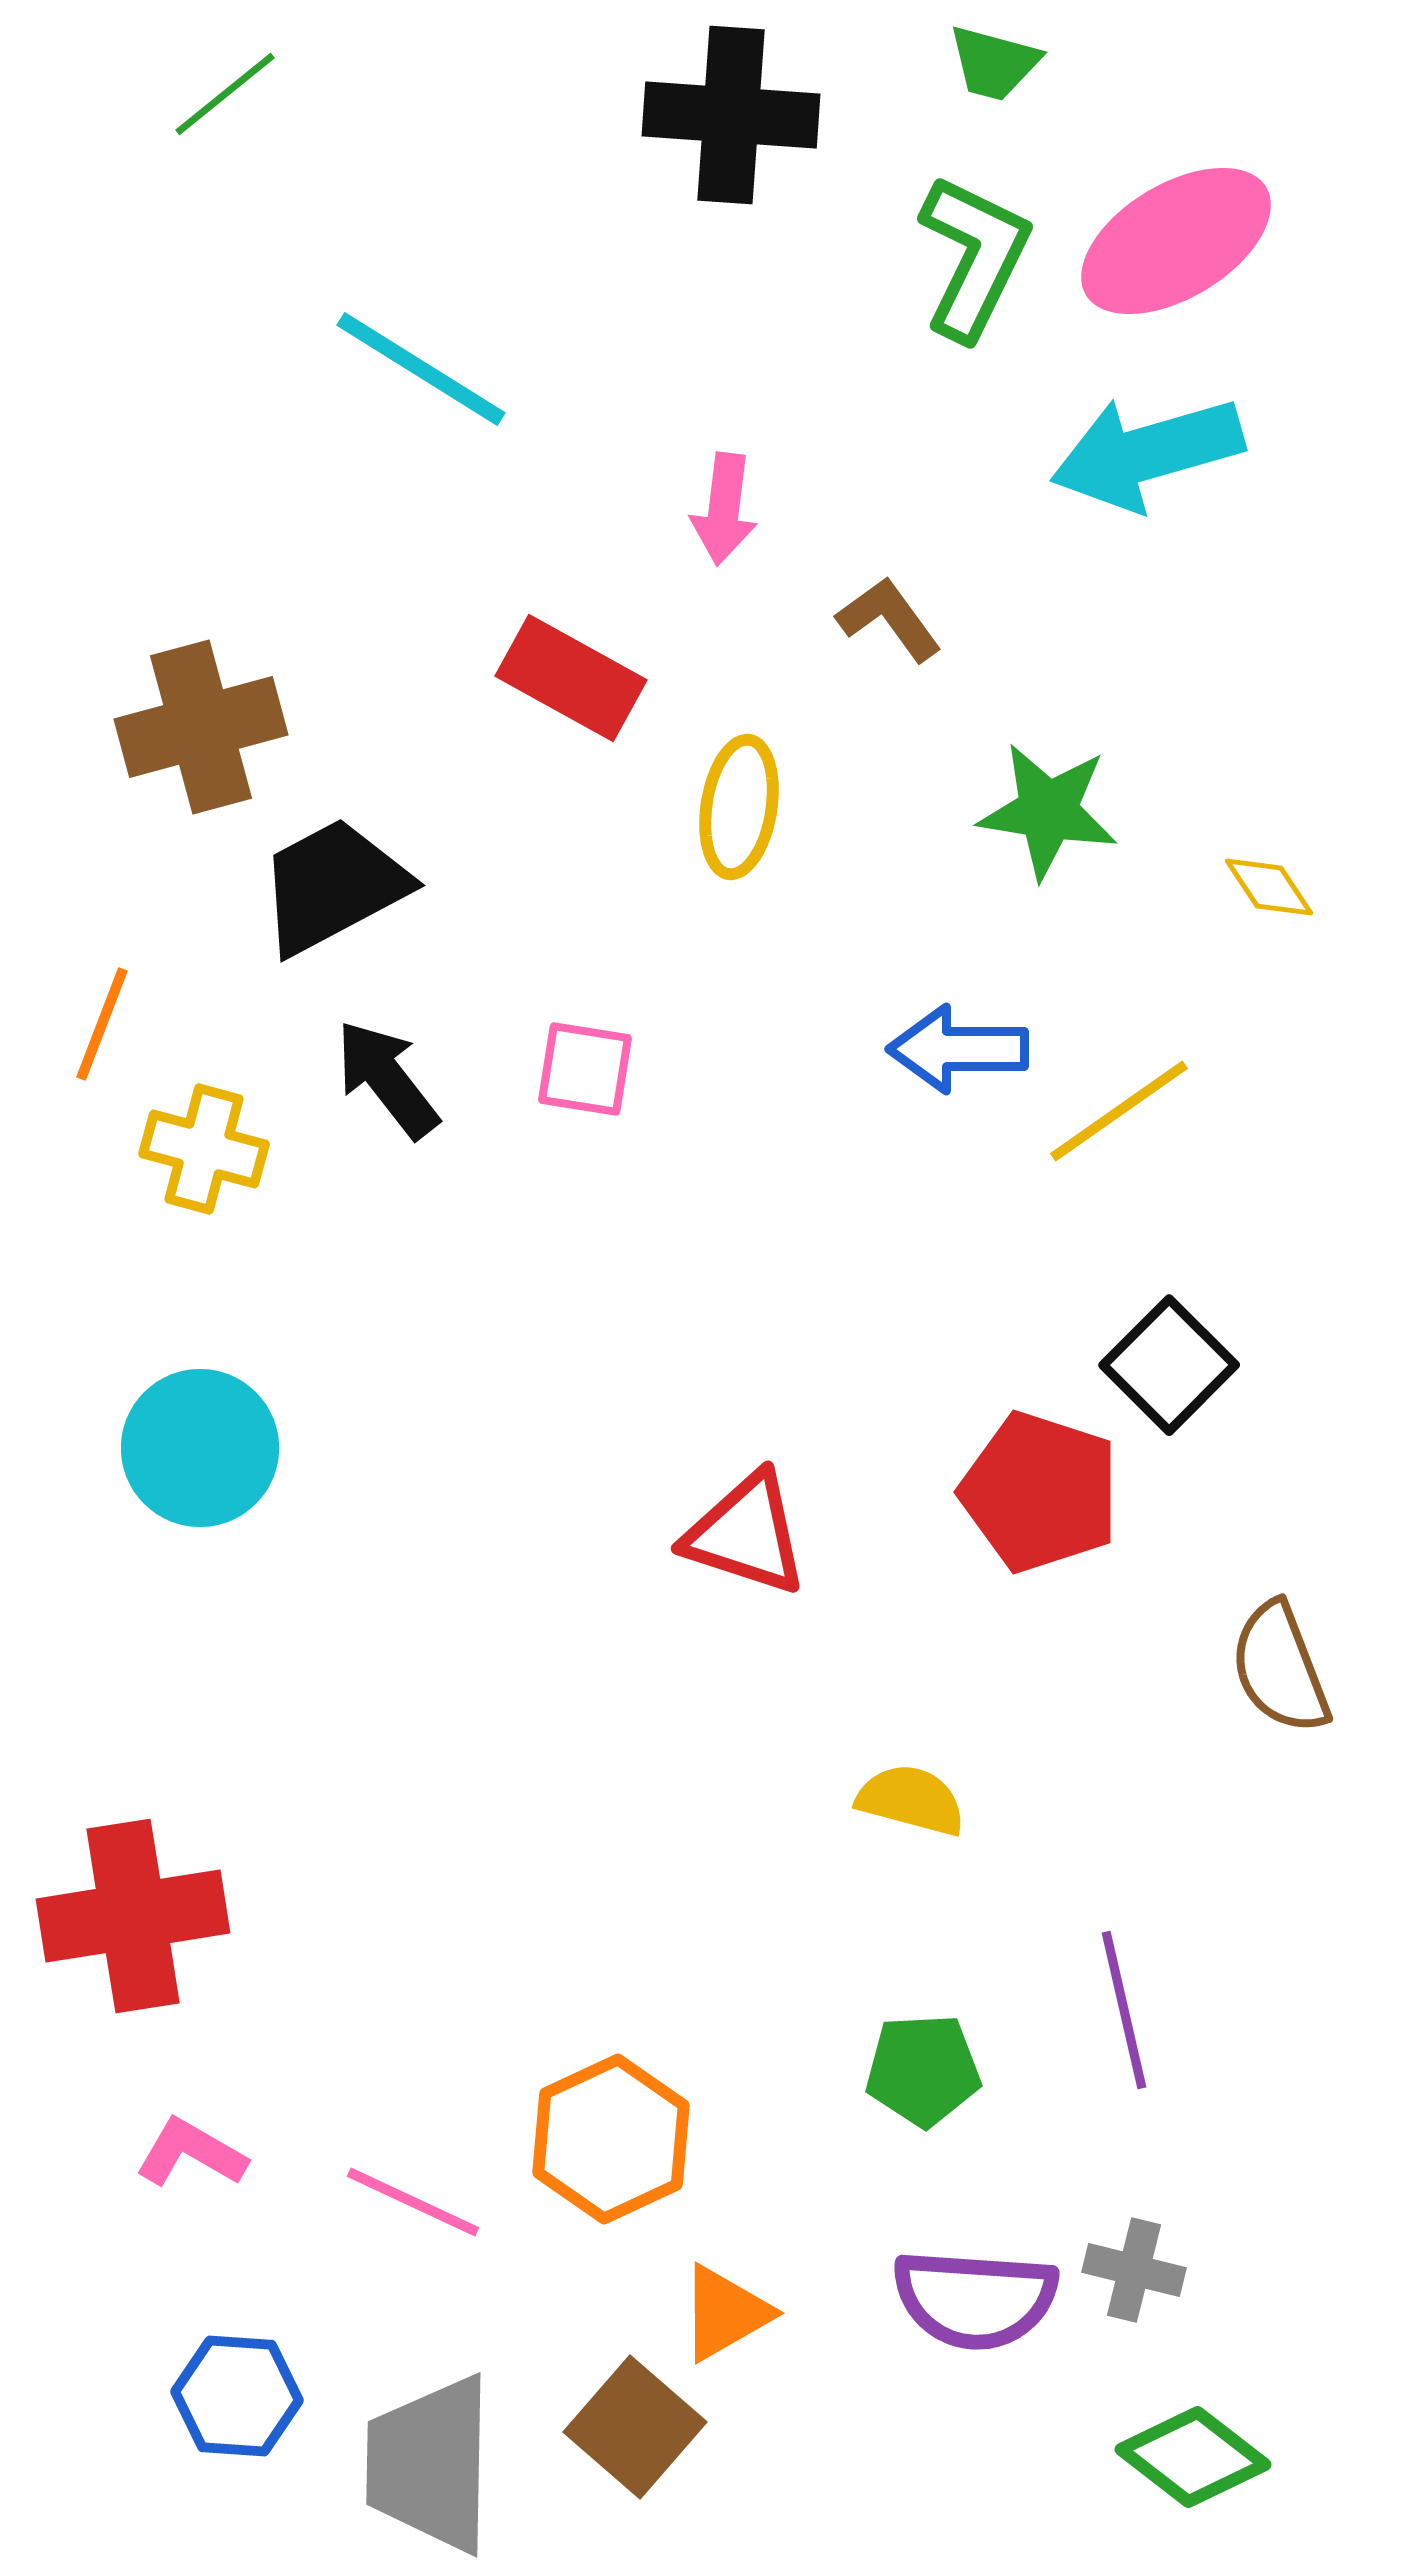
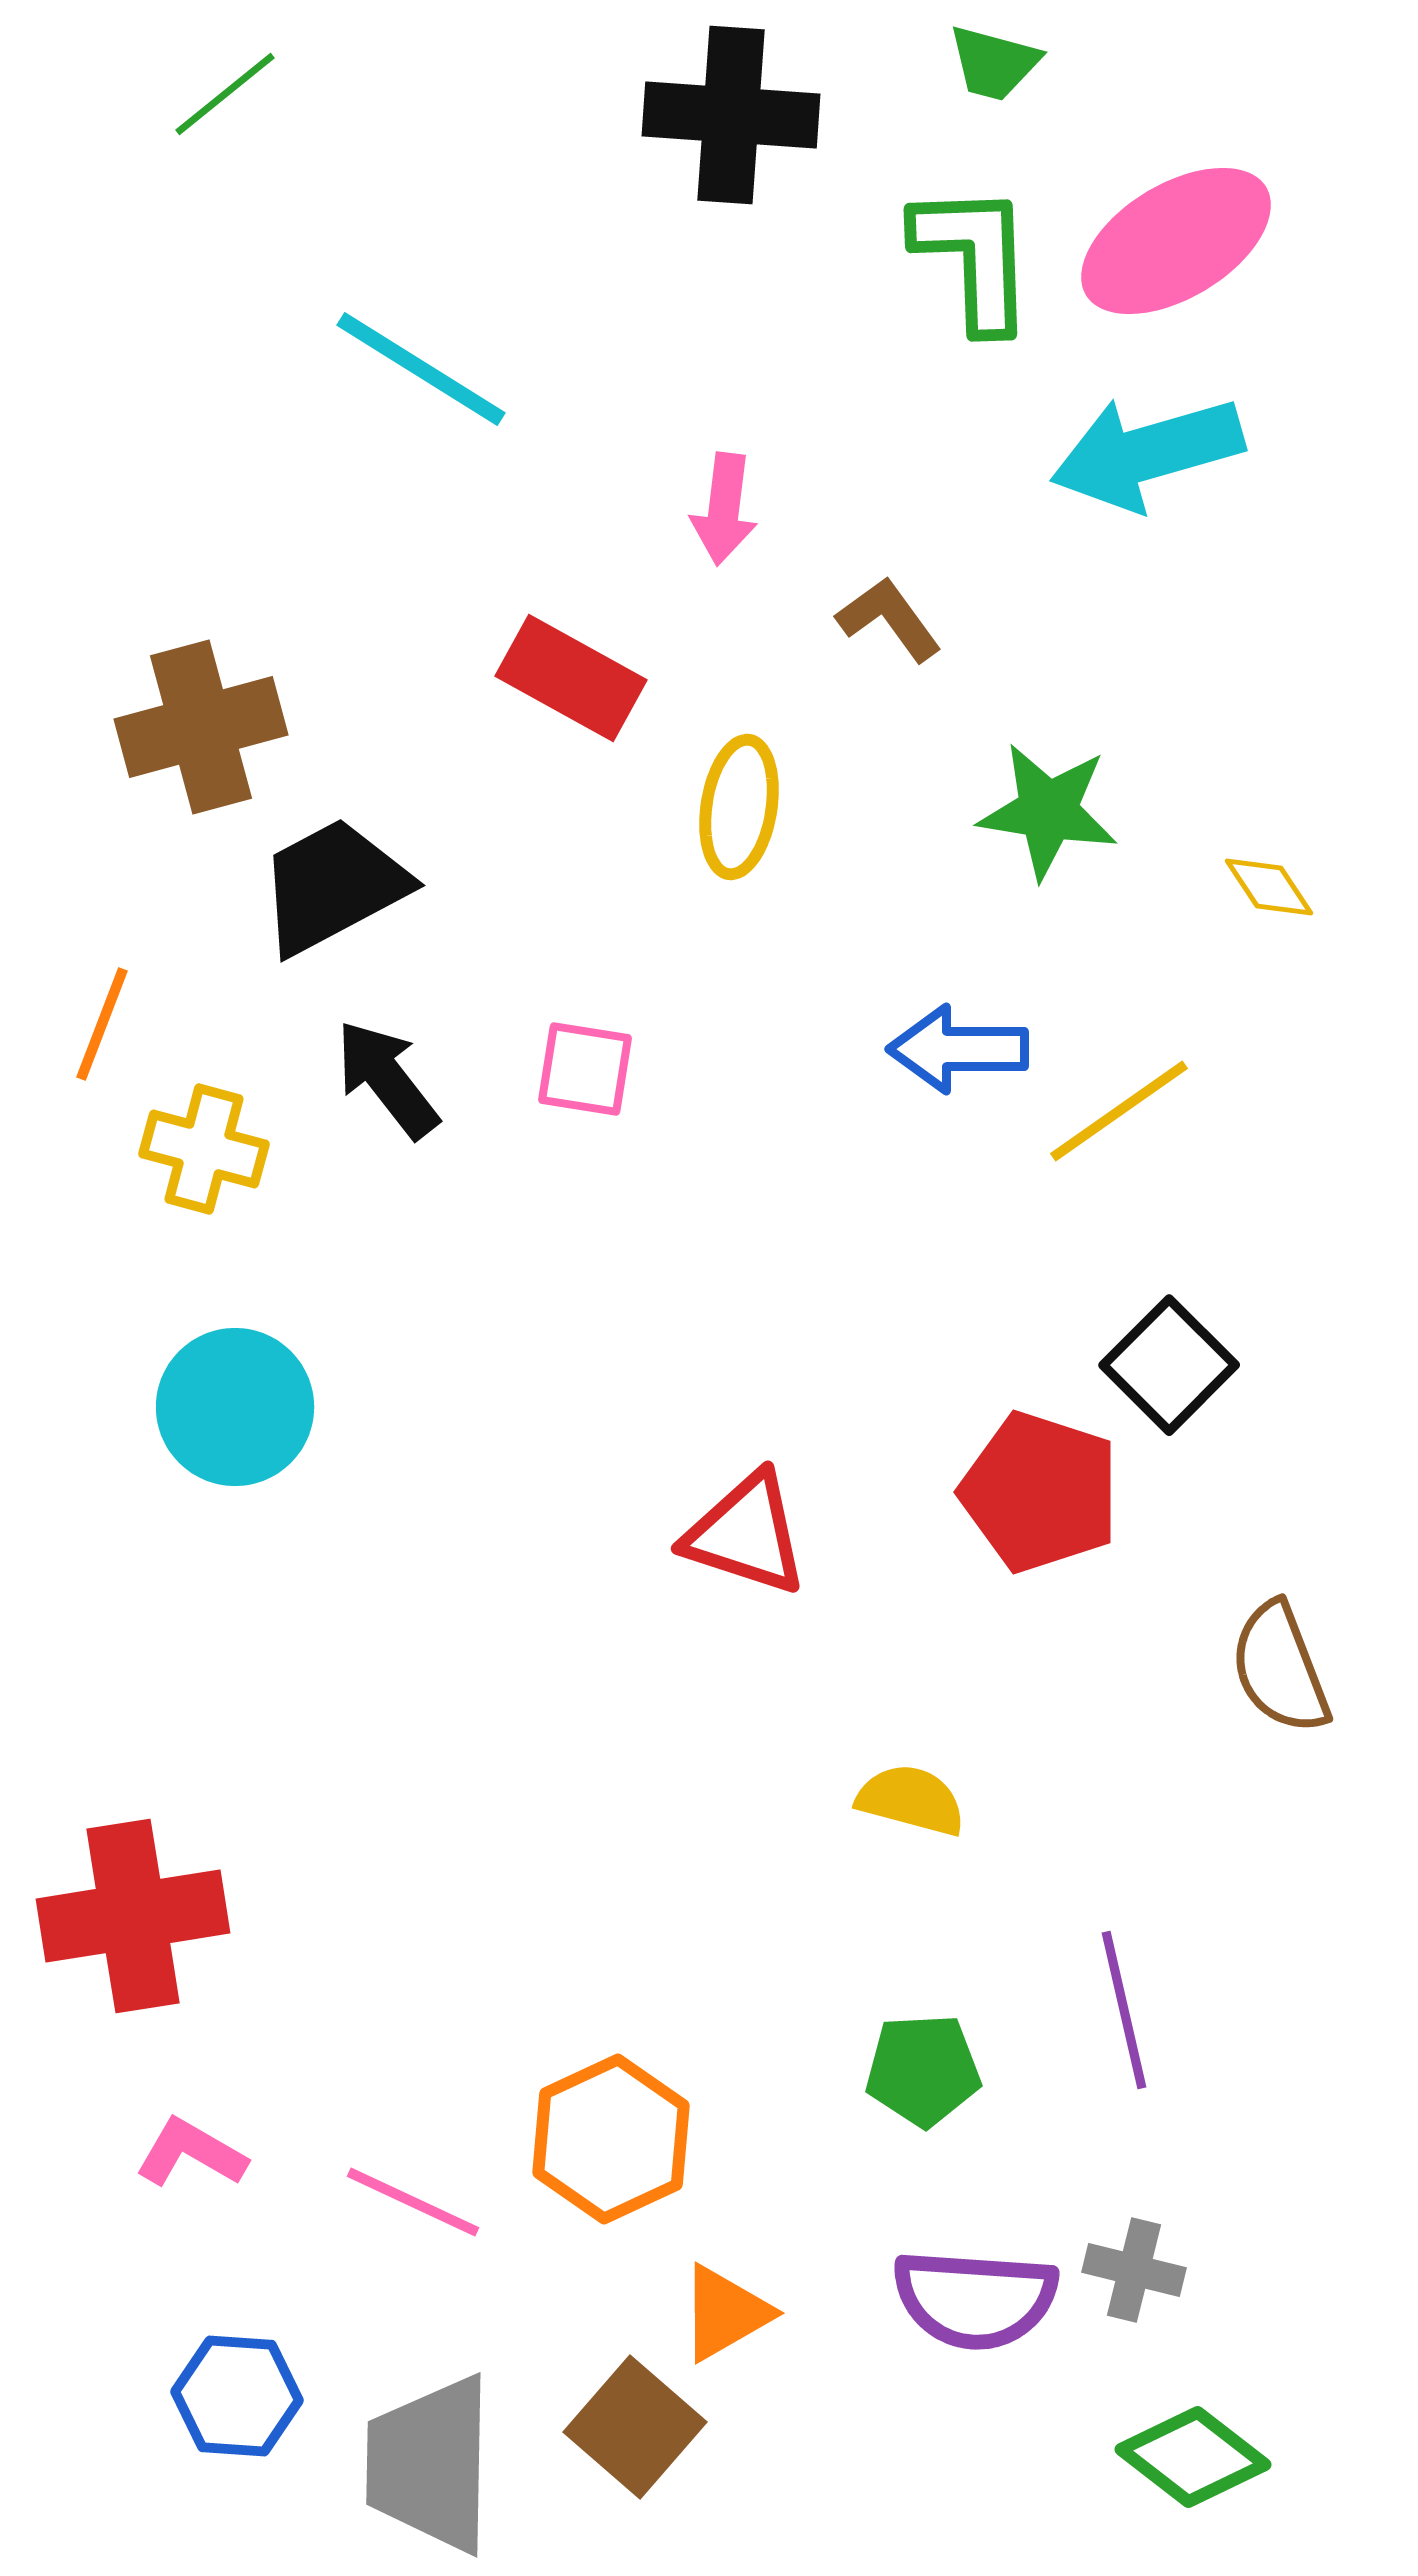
green L-shape: rotated 28 degrees counterclockwise
cyan circle: moved 35 px right, 41 px up
